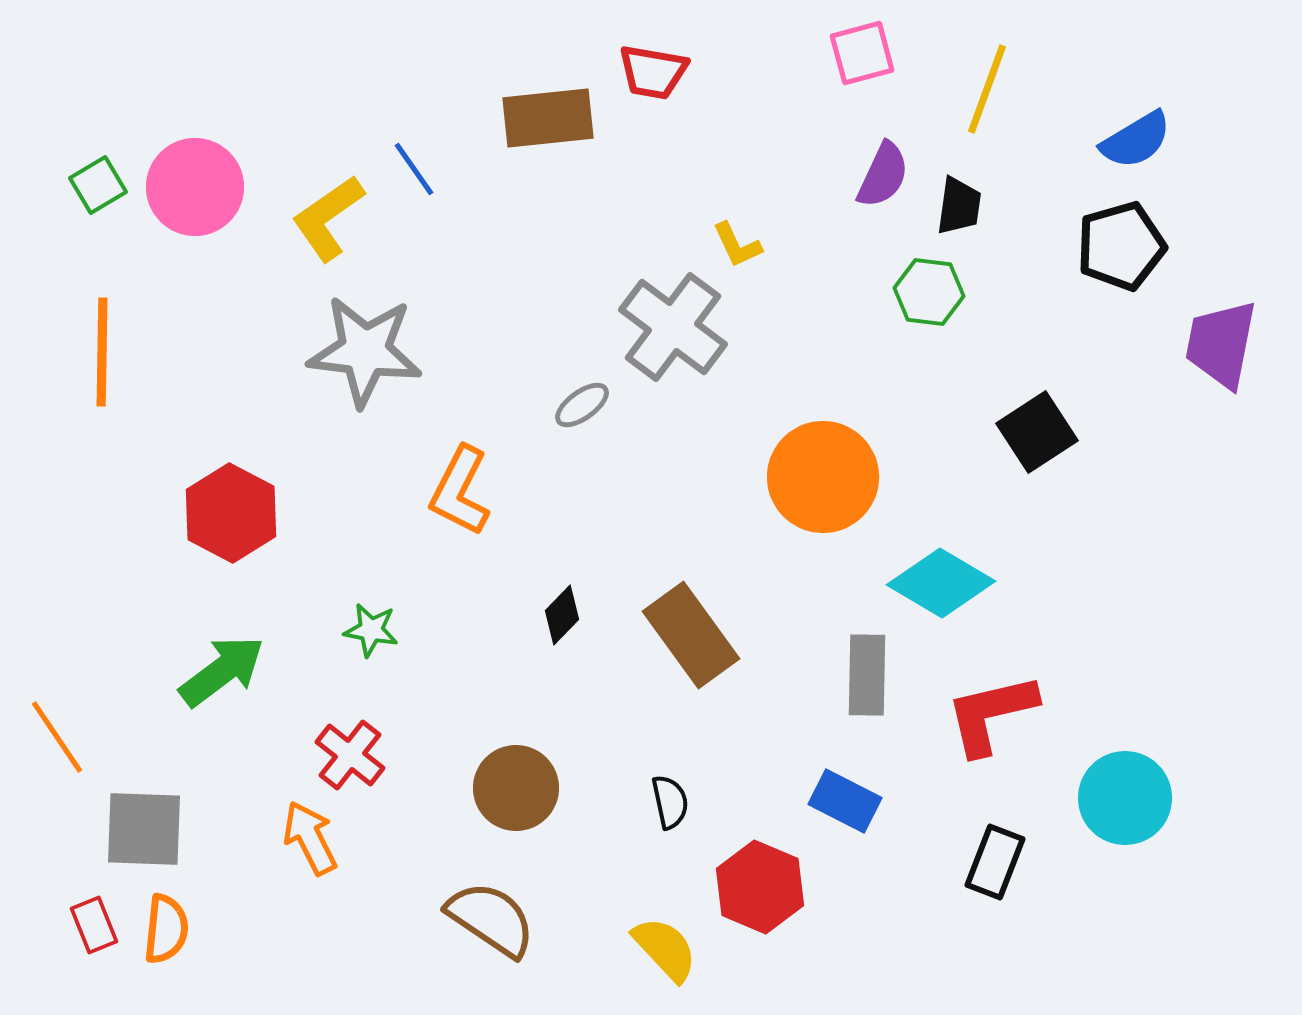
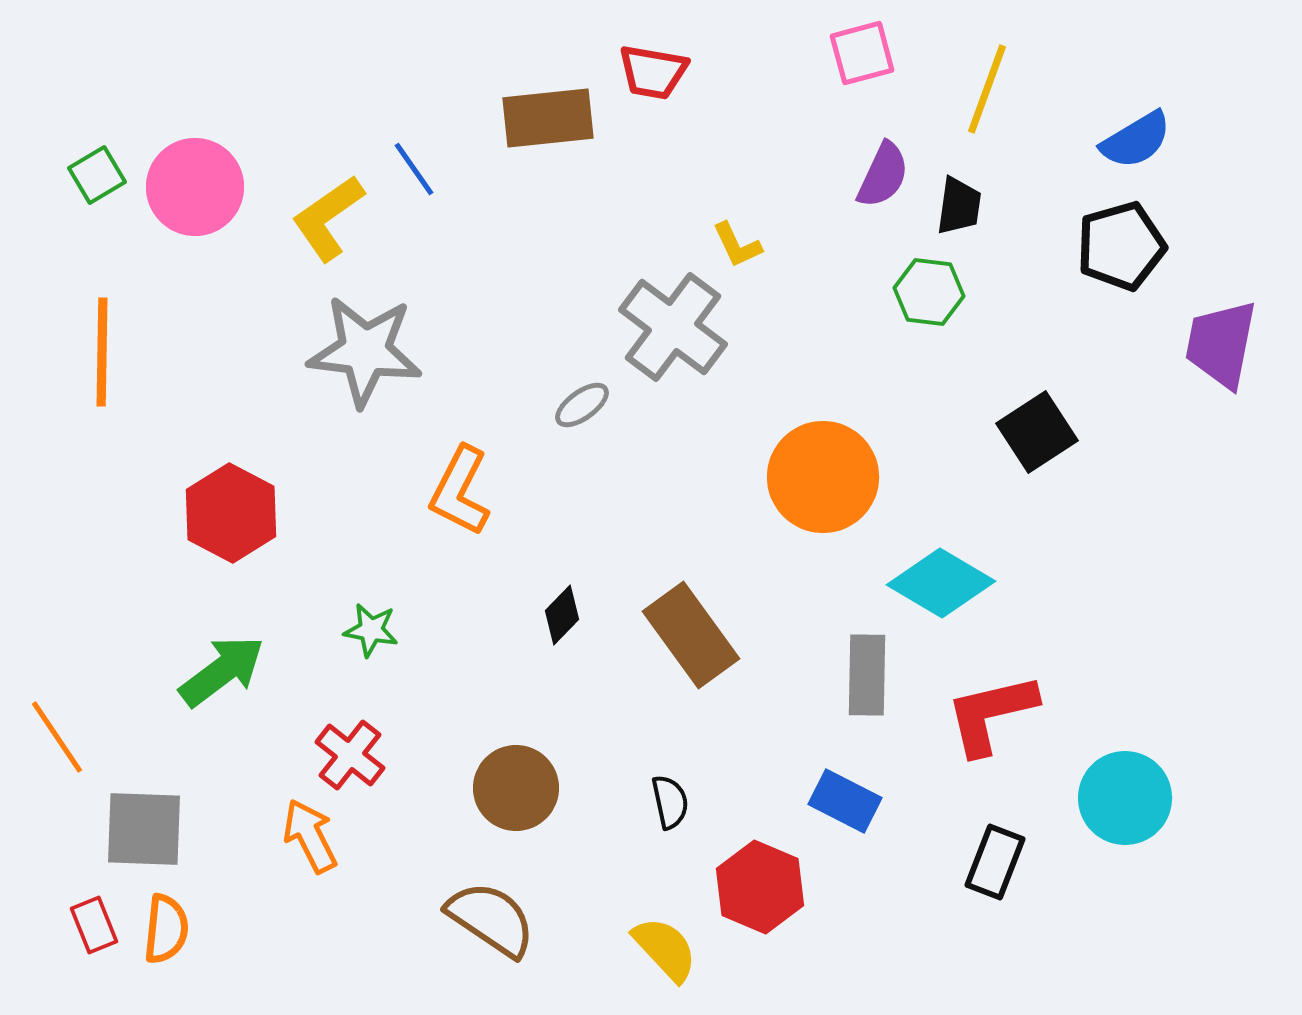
green square at (98, 185): moved 1 px left, 10 px up
orange arrow at (310, 838): moved 2 px up
